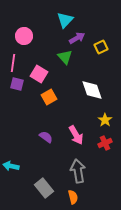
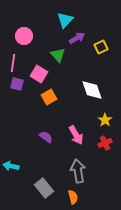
green triangle: moved 7 px left, 2 px up
